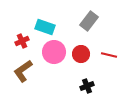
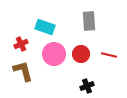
gray rectangle: rotated 42 degrees counterclockwise
red cross: moved 1 px left, 3 px down
pink circle: moved 2 px down
brown L-shape: rotated 110 degrees clockwise
